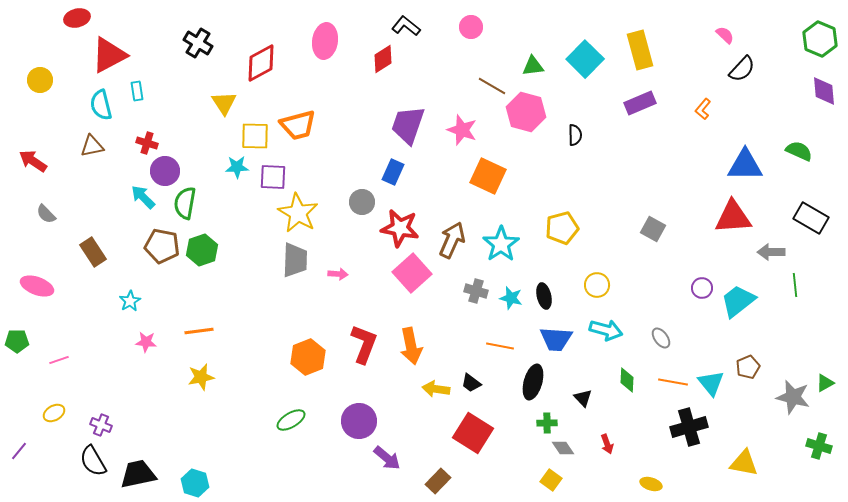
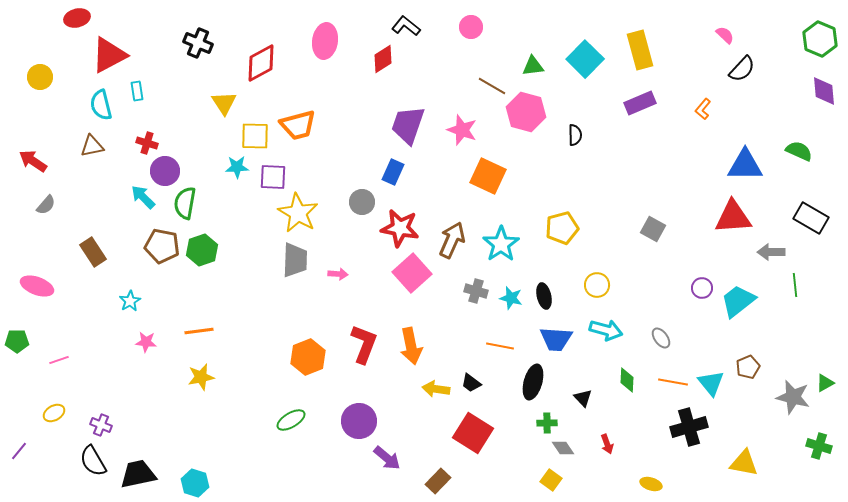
black cross at (198, 43): rotated 8 degrees counterclockwise
yellow circle at (40, 80): moved 3 px up
gray semicircle at (46, 214): moved 9 px up; rotated 95 degrees counterclockwise
